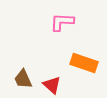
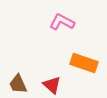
pink L-shape: rotated 25 degrees clockwise
brown trapezoid: moved 5 px left, 5 px down
